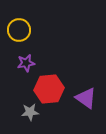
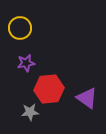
yellow circle: moved 1 px right, 2 px up
purple triangle: moved 1 px right
